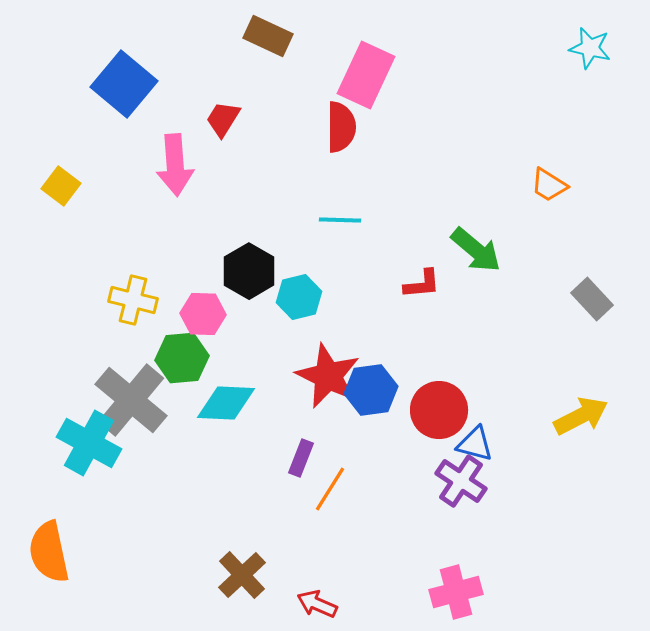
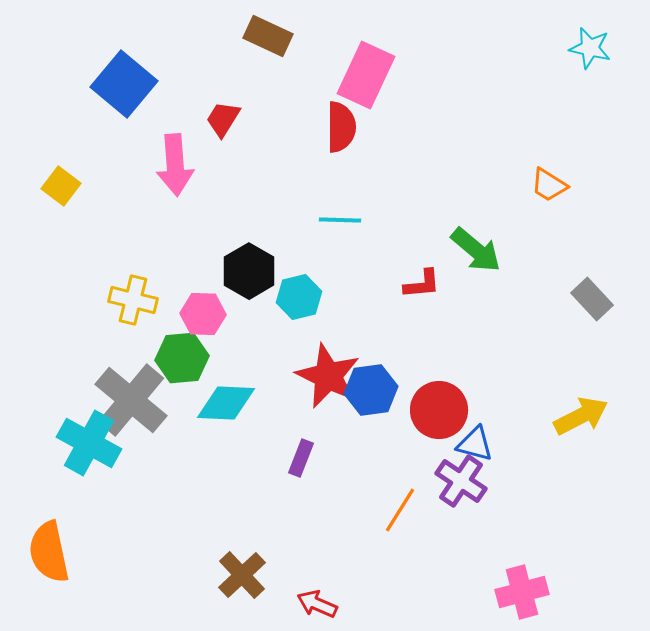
orange line: moved 70 px right, 21 px down
pink cross: moved 66 px right
